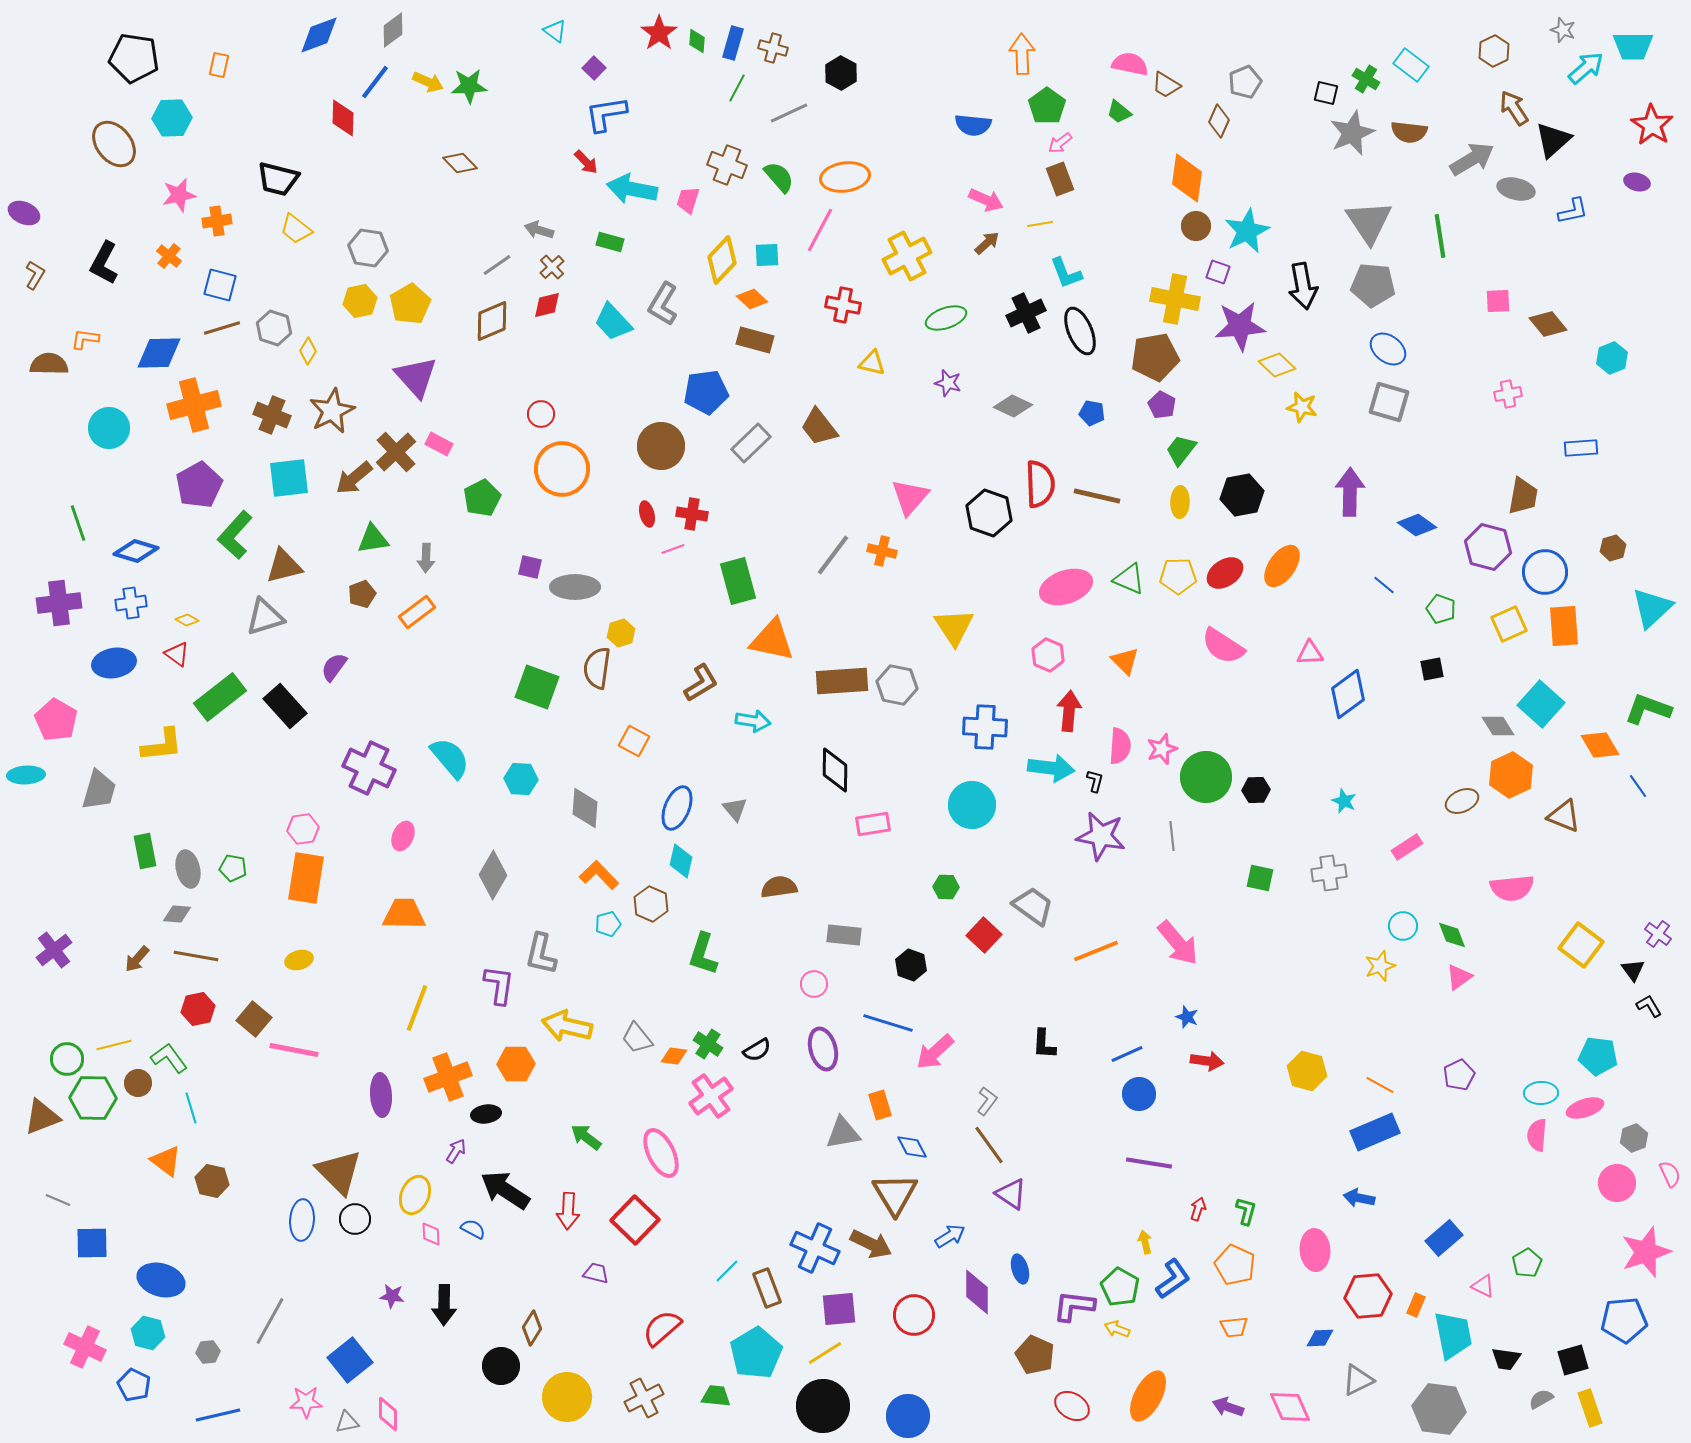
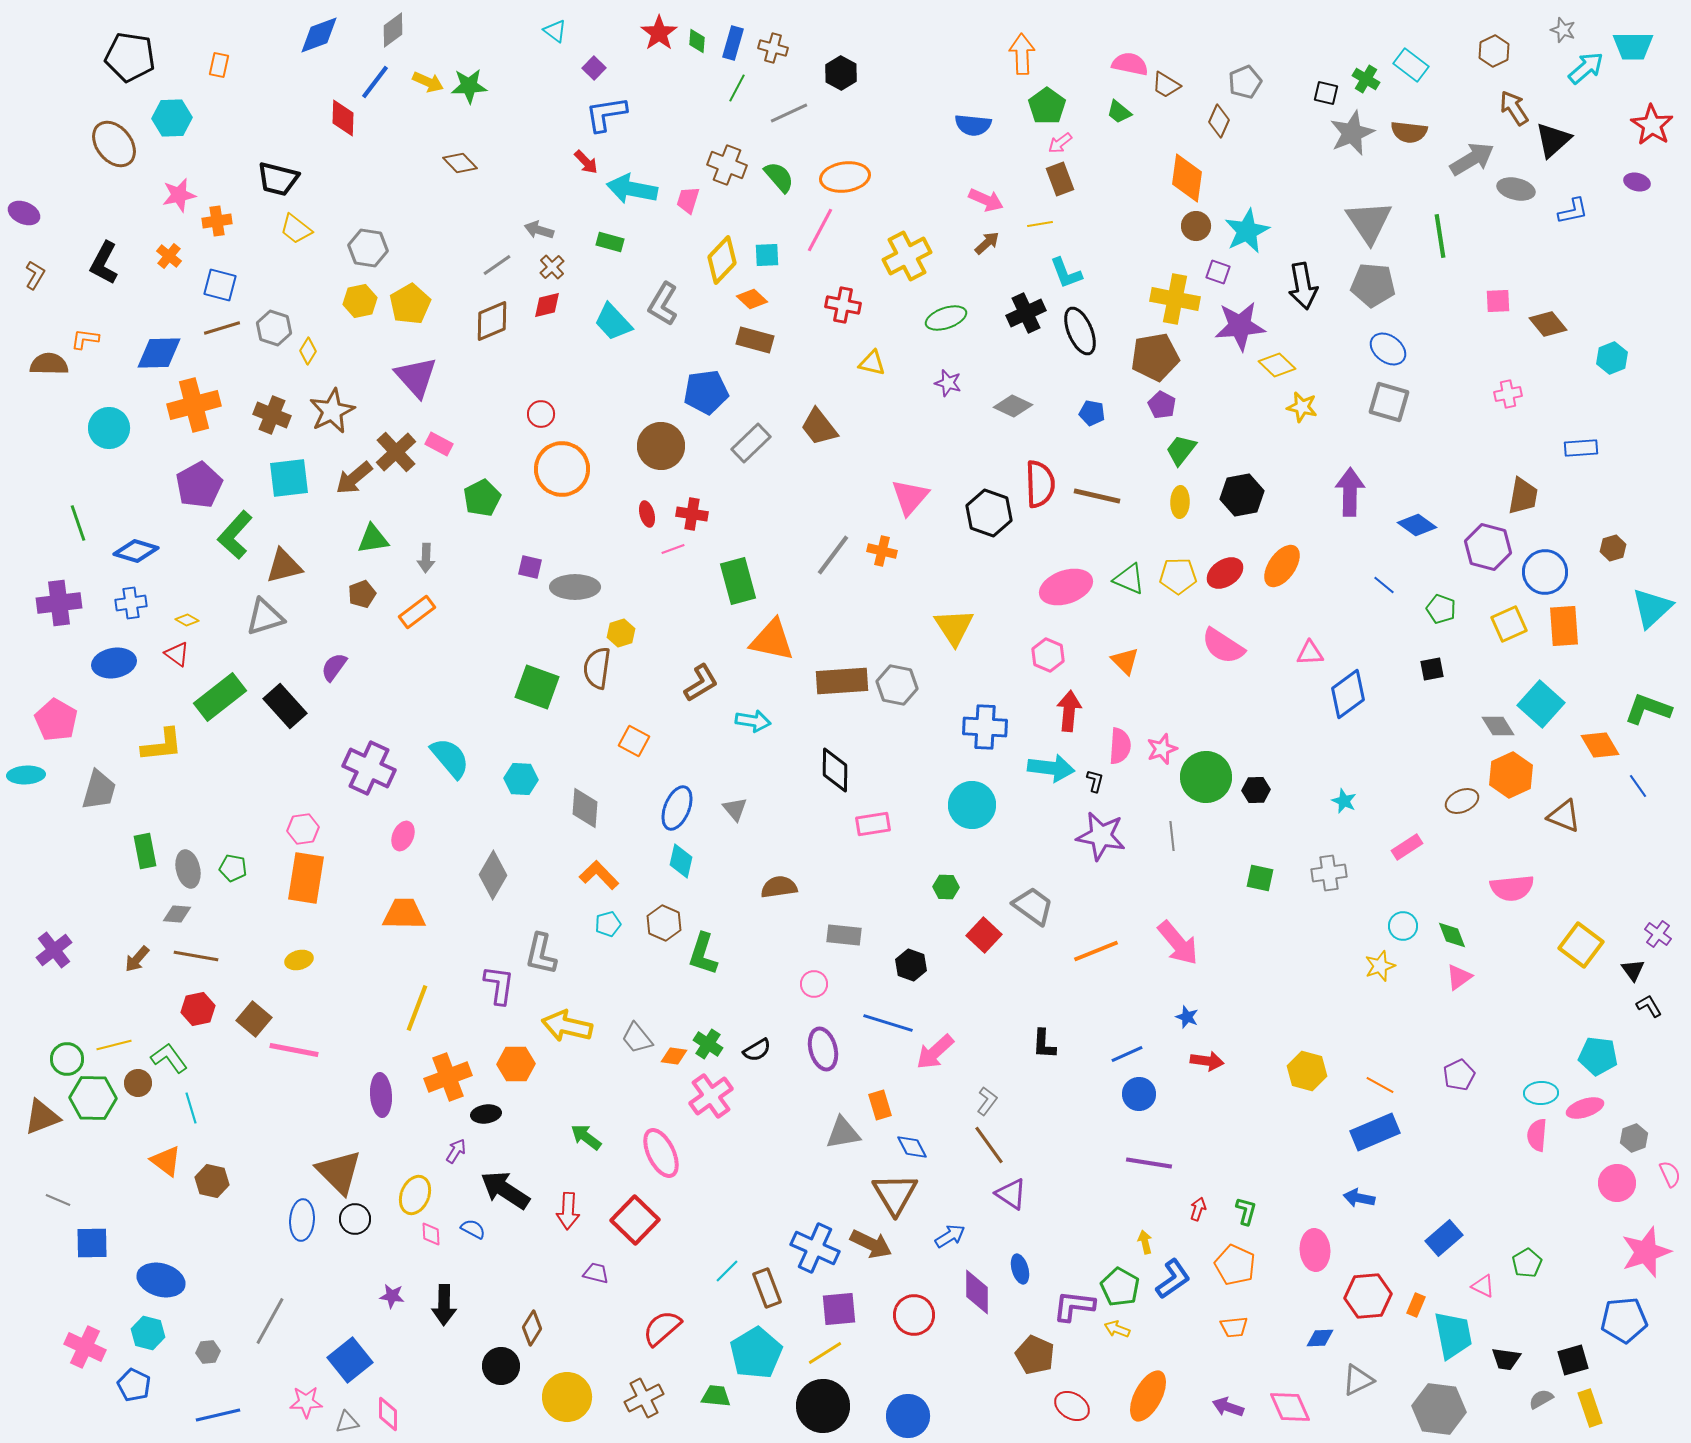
black pentagon at (134, 58): moved 4 px left, 1 px up
brown hexagon at (651, 904): moved 13 px right, 19 px down
